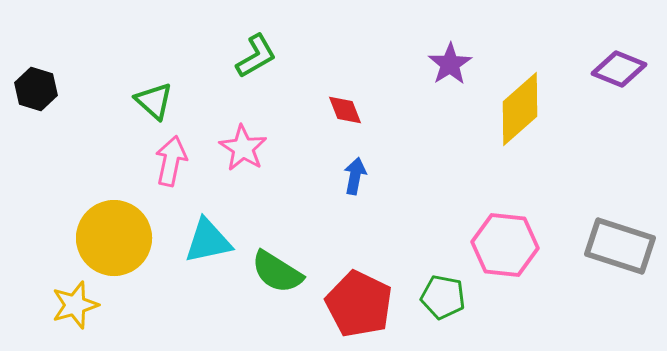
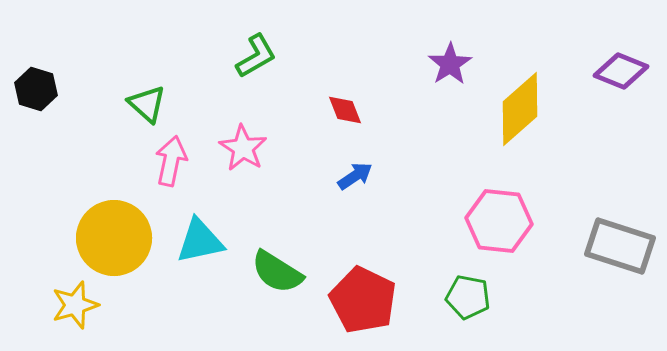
purple diamond: moved 2 px right, 2 px down
green triangle: moved 7 px left, 3 px down
blue arrow: rotated 45 degrees clockwise
cyan triangle: moved 8 px left
pink hexagon: moved 6 px left, 24 px up
green pentagon: moved 25 px right
red pentagon: moved 4 px right, 4 px up
